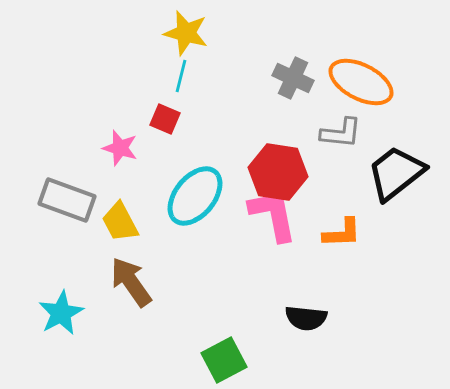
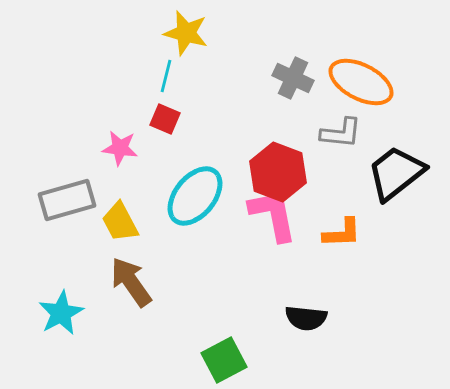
cyan line: moved 15 px left
pink star: rotated 9 degrees counterclockwise
red hexagon: rotated 12 degrees clockwise
gray rectangle: rotated 36 degrees counterclockwise
